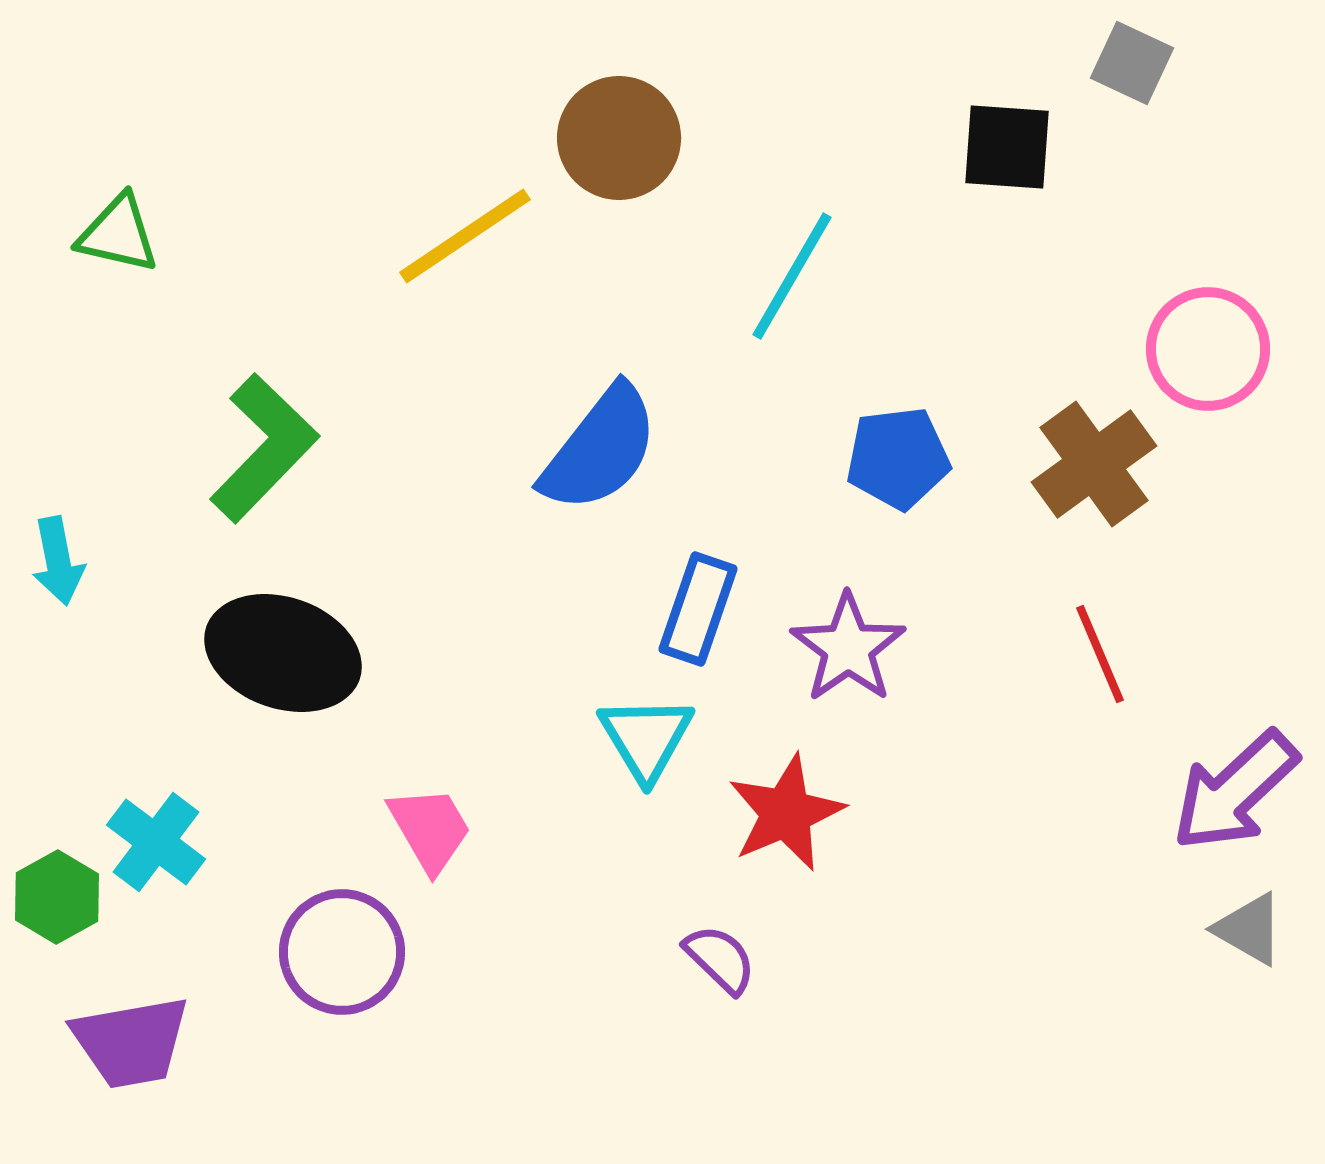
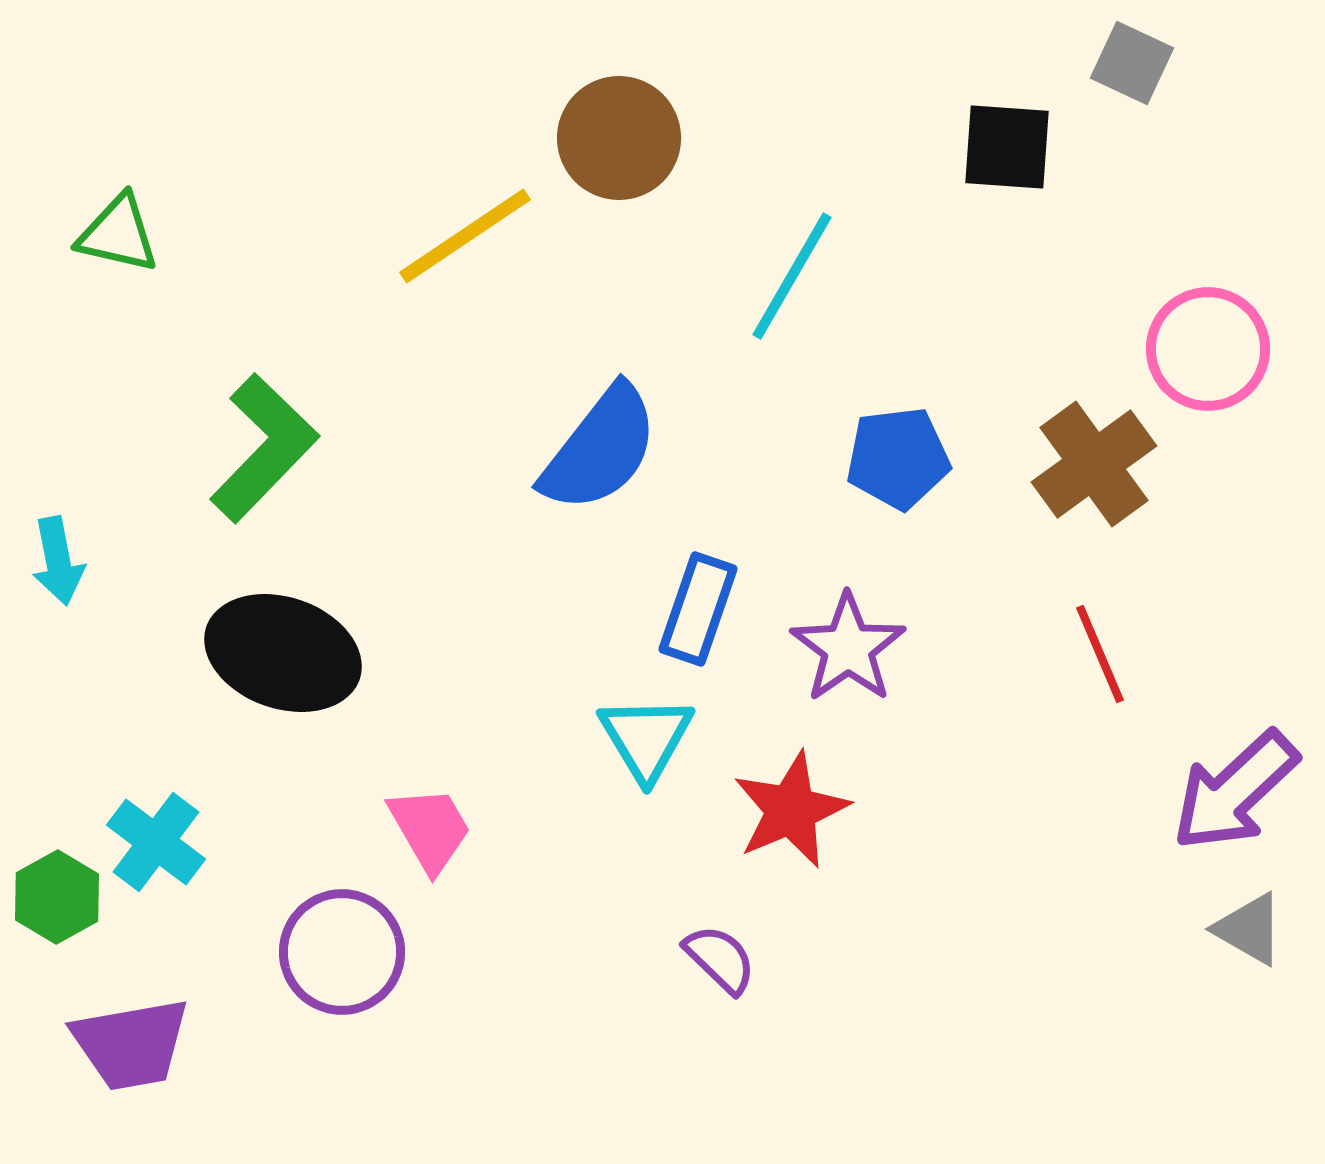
red star: moved 5 px right, 3 px up
purple trapezoid: moved 2 px down
